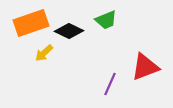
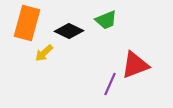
orange rectangle: moved 4 px left; rotated 56 degrees counterclockwise
red triangle: moved 10 px left, 2 px up
